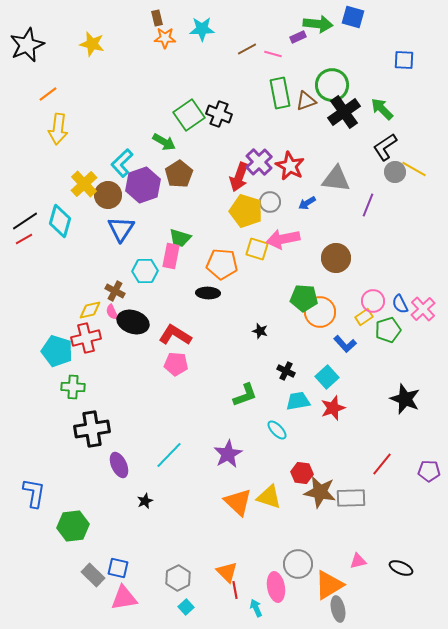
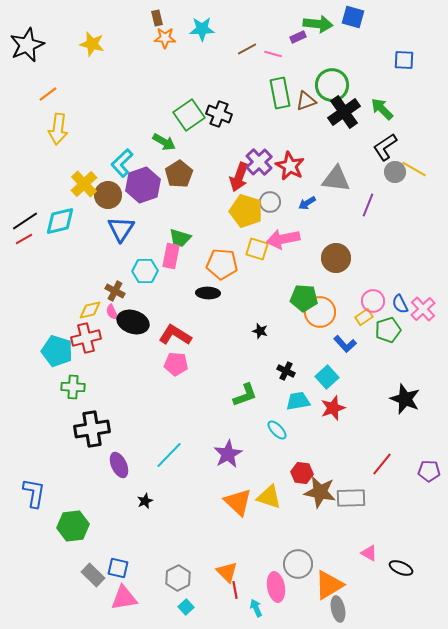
cyan diamond at (60, 221): rotated 60 degrees clockwise
pink triangle at (358, 561): moved 11 px right, 8 px up; rotated 42 degrees clockwise
